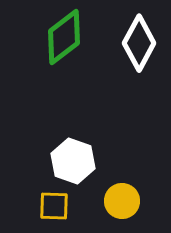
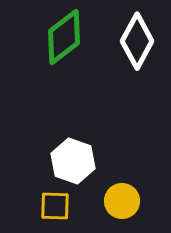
white diamond: moved 2 px left, 2 px up
yellow square: moved 1 px right
